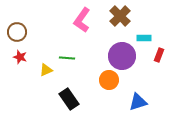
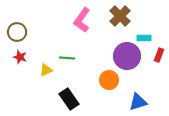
purple circle: moved 5 px right
